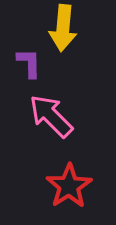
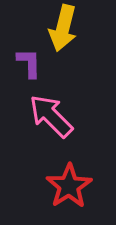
yellow arrow: rotated 9 degrees clockwise
